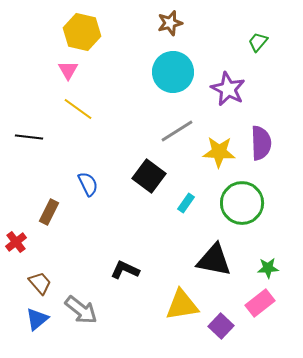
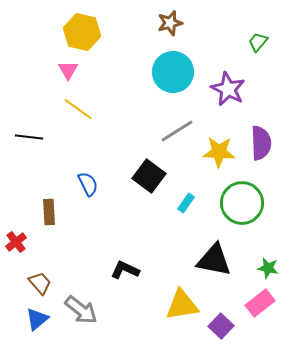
brown rectangle: rotated 30 degrees counterclockwise
green star: rotated 15 degrees clockwise
